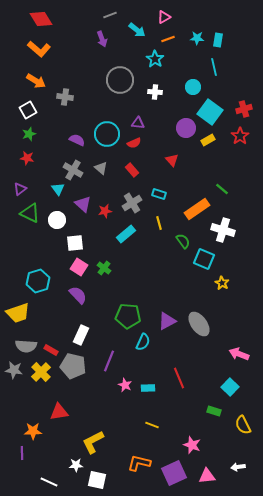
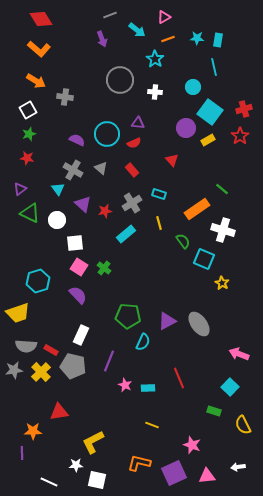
gray star at (14, 370): rotated 18 degrees counterclockwise
